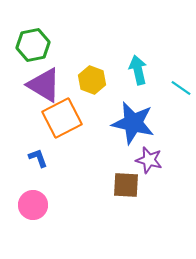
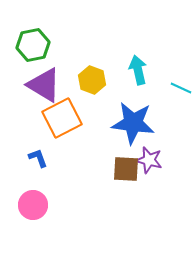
cyan line: rotated 10 degrees counterclockwise
blue star: rotated 6 degrees counterclockwise
brown square: moved 16 px up
